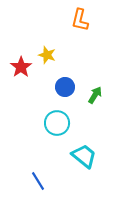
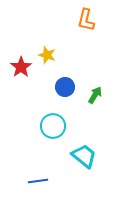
orange L-shape: moved 6 px right
cyan circle: moved 4 px left, 3 px down
blue line: rotated 66 degrees counterclockwise
